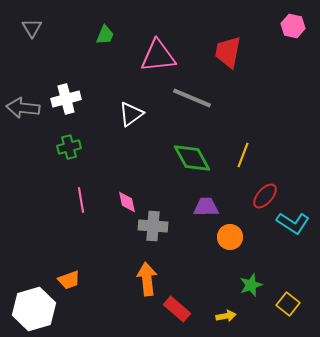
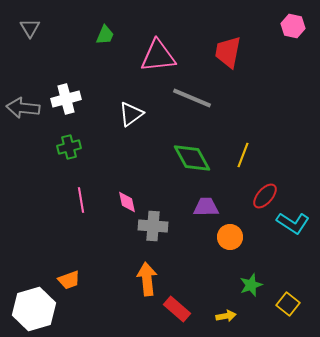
gray triangle: moved 2 px left
